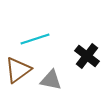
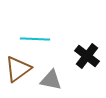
cyan line: rotated 20 degrees clockwise
brown triangle: moved 1 px up
